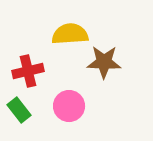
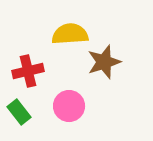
brown star: rotated 20 degrees counterclockwise
green rectangle: moved 2 px down
